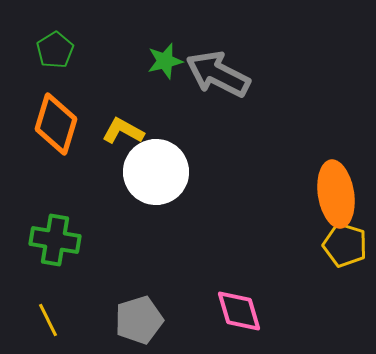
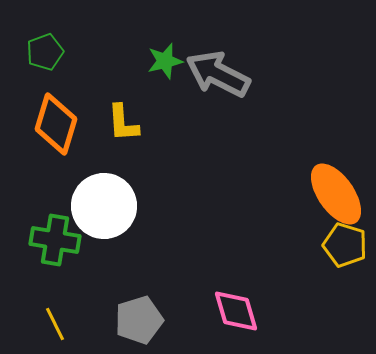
green pentagon: moved 10 px left, 2 px down; rotated 12 degrees clockwise
yellow L-shape: moved 8 px up; rotated 123 degrees counterclockwise
white circle: moved 52 px left, 34 px down
orange ellipse: rotated 26 degrees counterclockwise
pink diamond: moved 3 px left
yellow line: moved 7 px right, 4 px down
